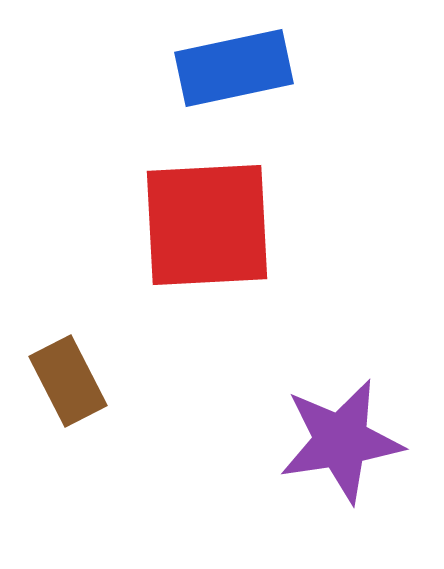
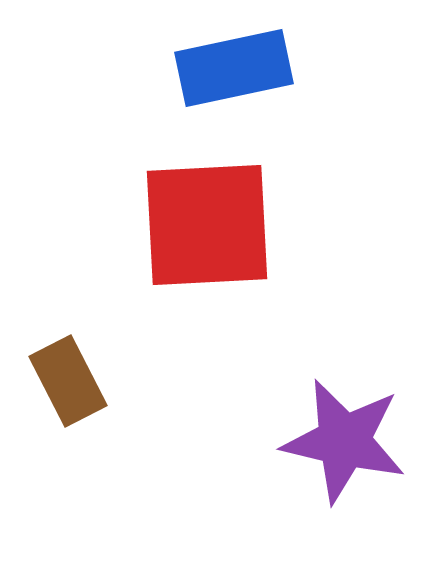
purple star: moved 3 px right; rotated 22 degrees clockwise
